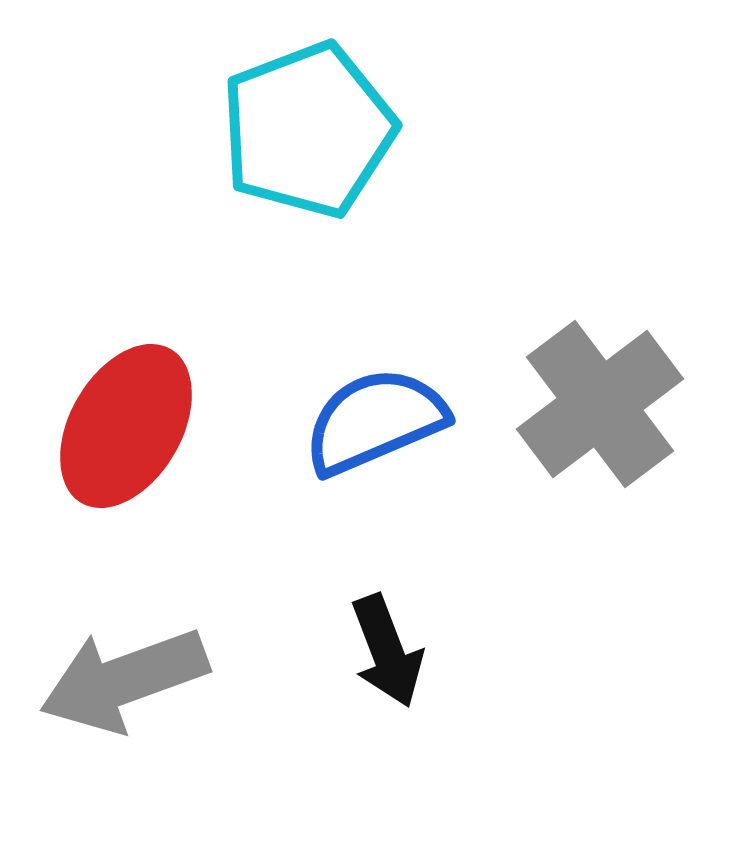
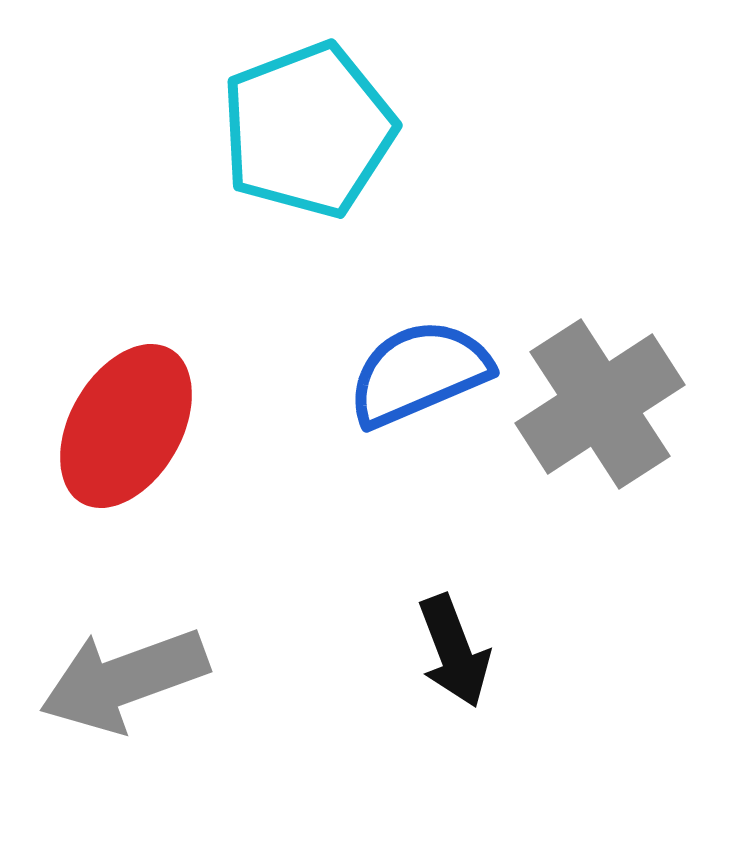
gray cross: rotated 4 degrees clockwise
blue semicircle: moved 44 px right, 48 px up
black arrow: moved 67 px right
